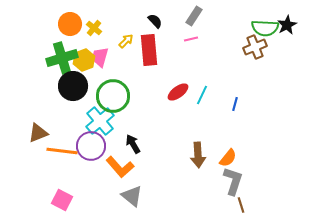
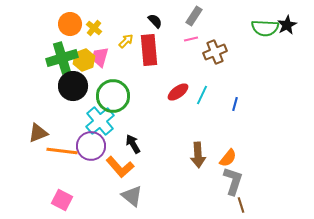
brown cross: moved 40 px left, 5 px down
